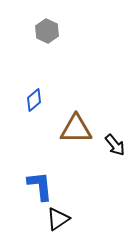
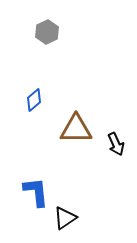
gray hexagon: moved 1 px down; rotated 10 degrees clockwise
black arrow: moved 1 px right, 1 px up; rotated 15 degrees clockwise
blue L-shape: moved 4 px left, 6 px down
black triangle: moved 7 px right, 1 px up
